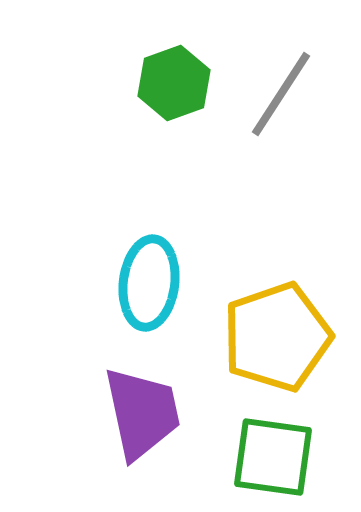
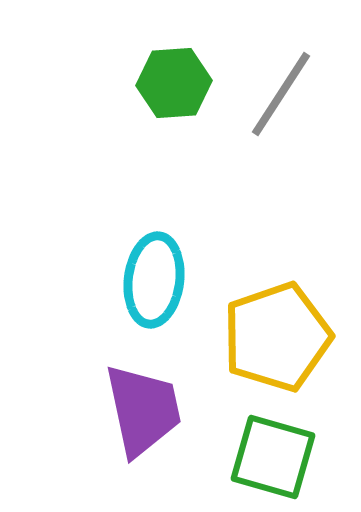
green hexagon: rotated 16 degrees clockwise
cyan ellipse: moved 5 px right, 3 px up
purple trapezoid: moved 1 px right, 3 px up
green square: rotated 8 degrees clockwise
